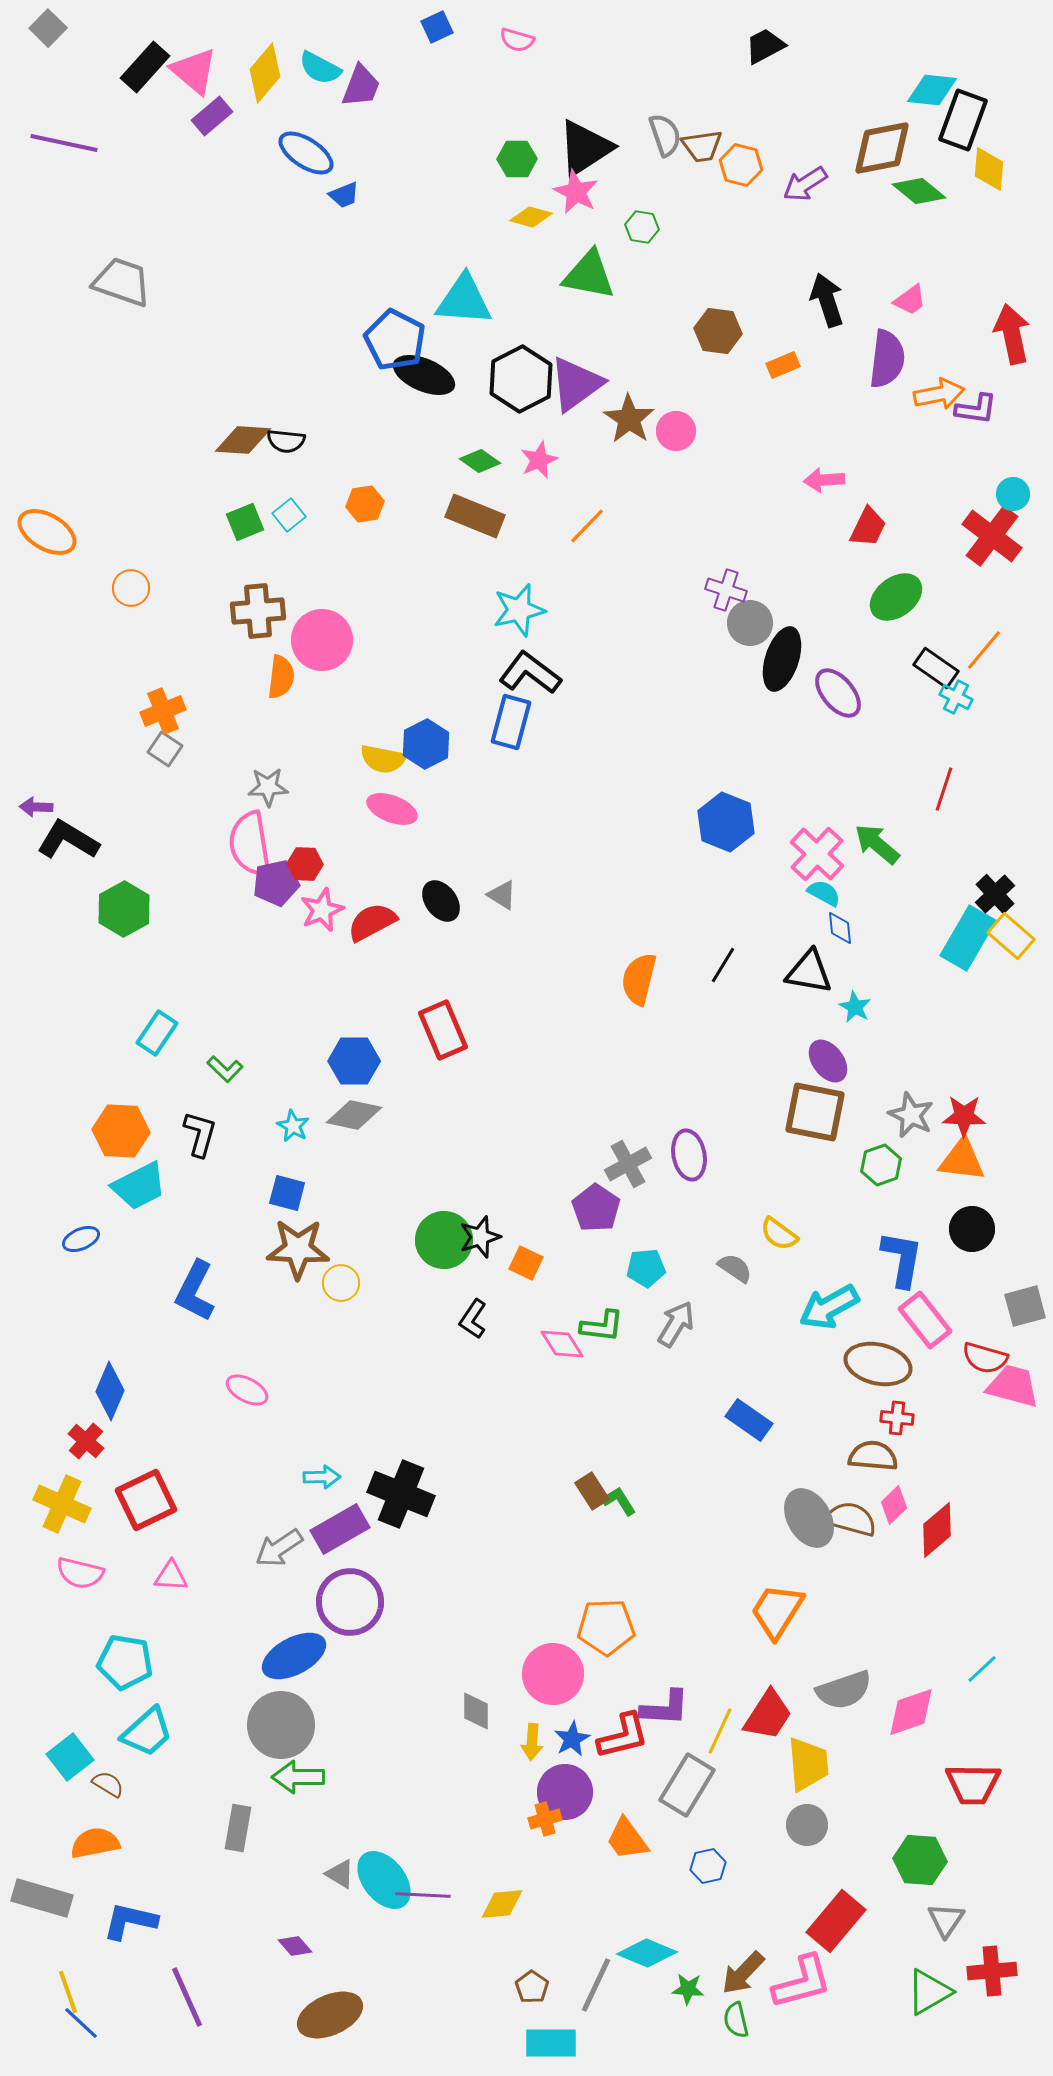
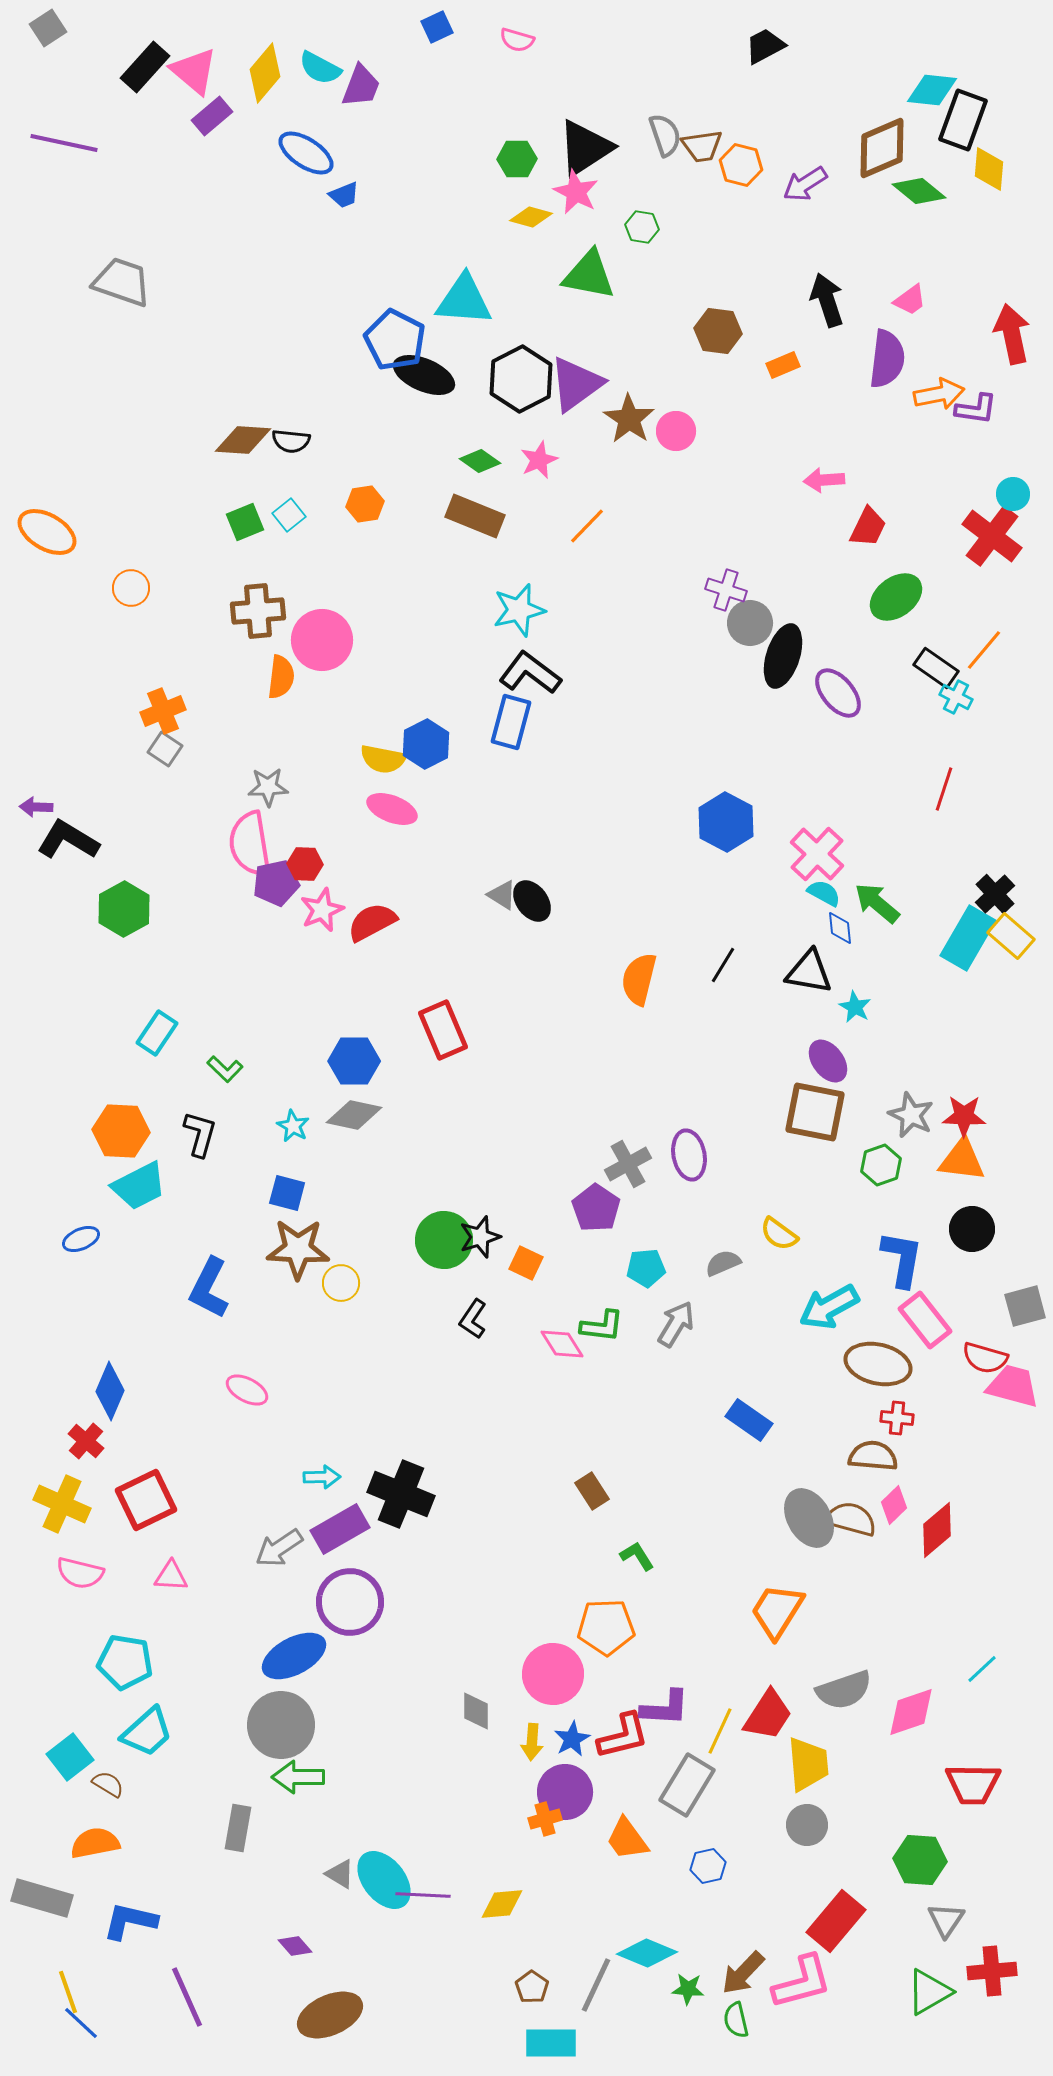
gray square at (48, 28): rotated 12 degrees clockwise
brown diamond at (882, 148): rotated 12 degrees counterclockwise
black semicircle at (286, 441): moved 5 px right
black ellipse at (782, 659): moved 1 px right, 3 px up
blue hexagon at (726, 822): rotated 6 degrees clockwise
green arrow at (877, 844): moved 59 px down
black ellipse at (441, 901): moved 91 px right
gray semicircle at (735, 1268): moved 12 px left, 5 px up; rotated 57 degrees counterclockwise
blue L-shape at (195, 1291): moved 14 px right, 3 px up
green L-shape at (619, 1501): moved 18 px right, 55 px down
